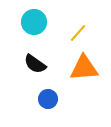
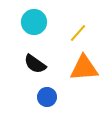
blue circle: moved 1 px left, 2 px up
